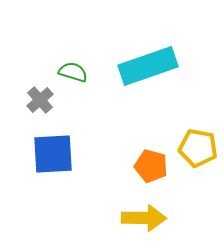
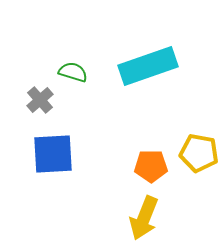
yellow pentagon: moved 1 px right, 5 px down
orange pentagon: rotated 16 degrees counterclockwise
yellow arrow: rotated 111 degrees clockwise
